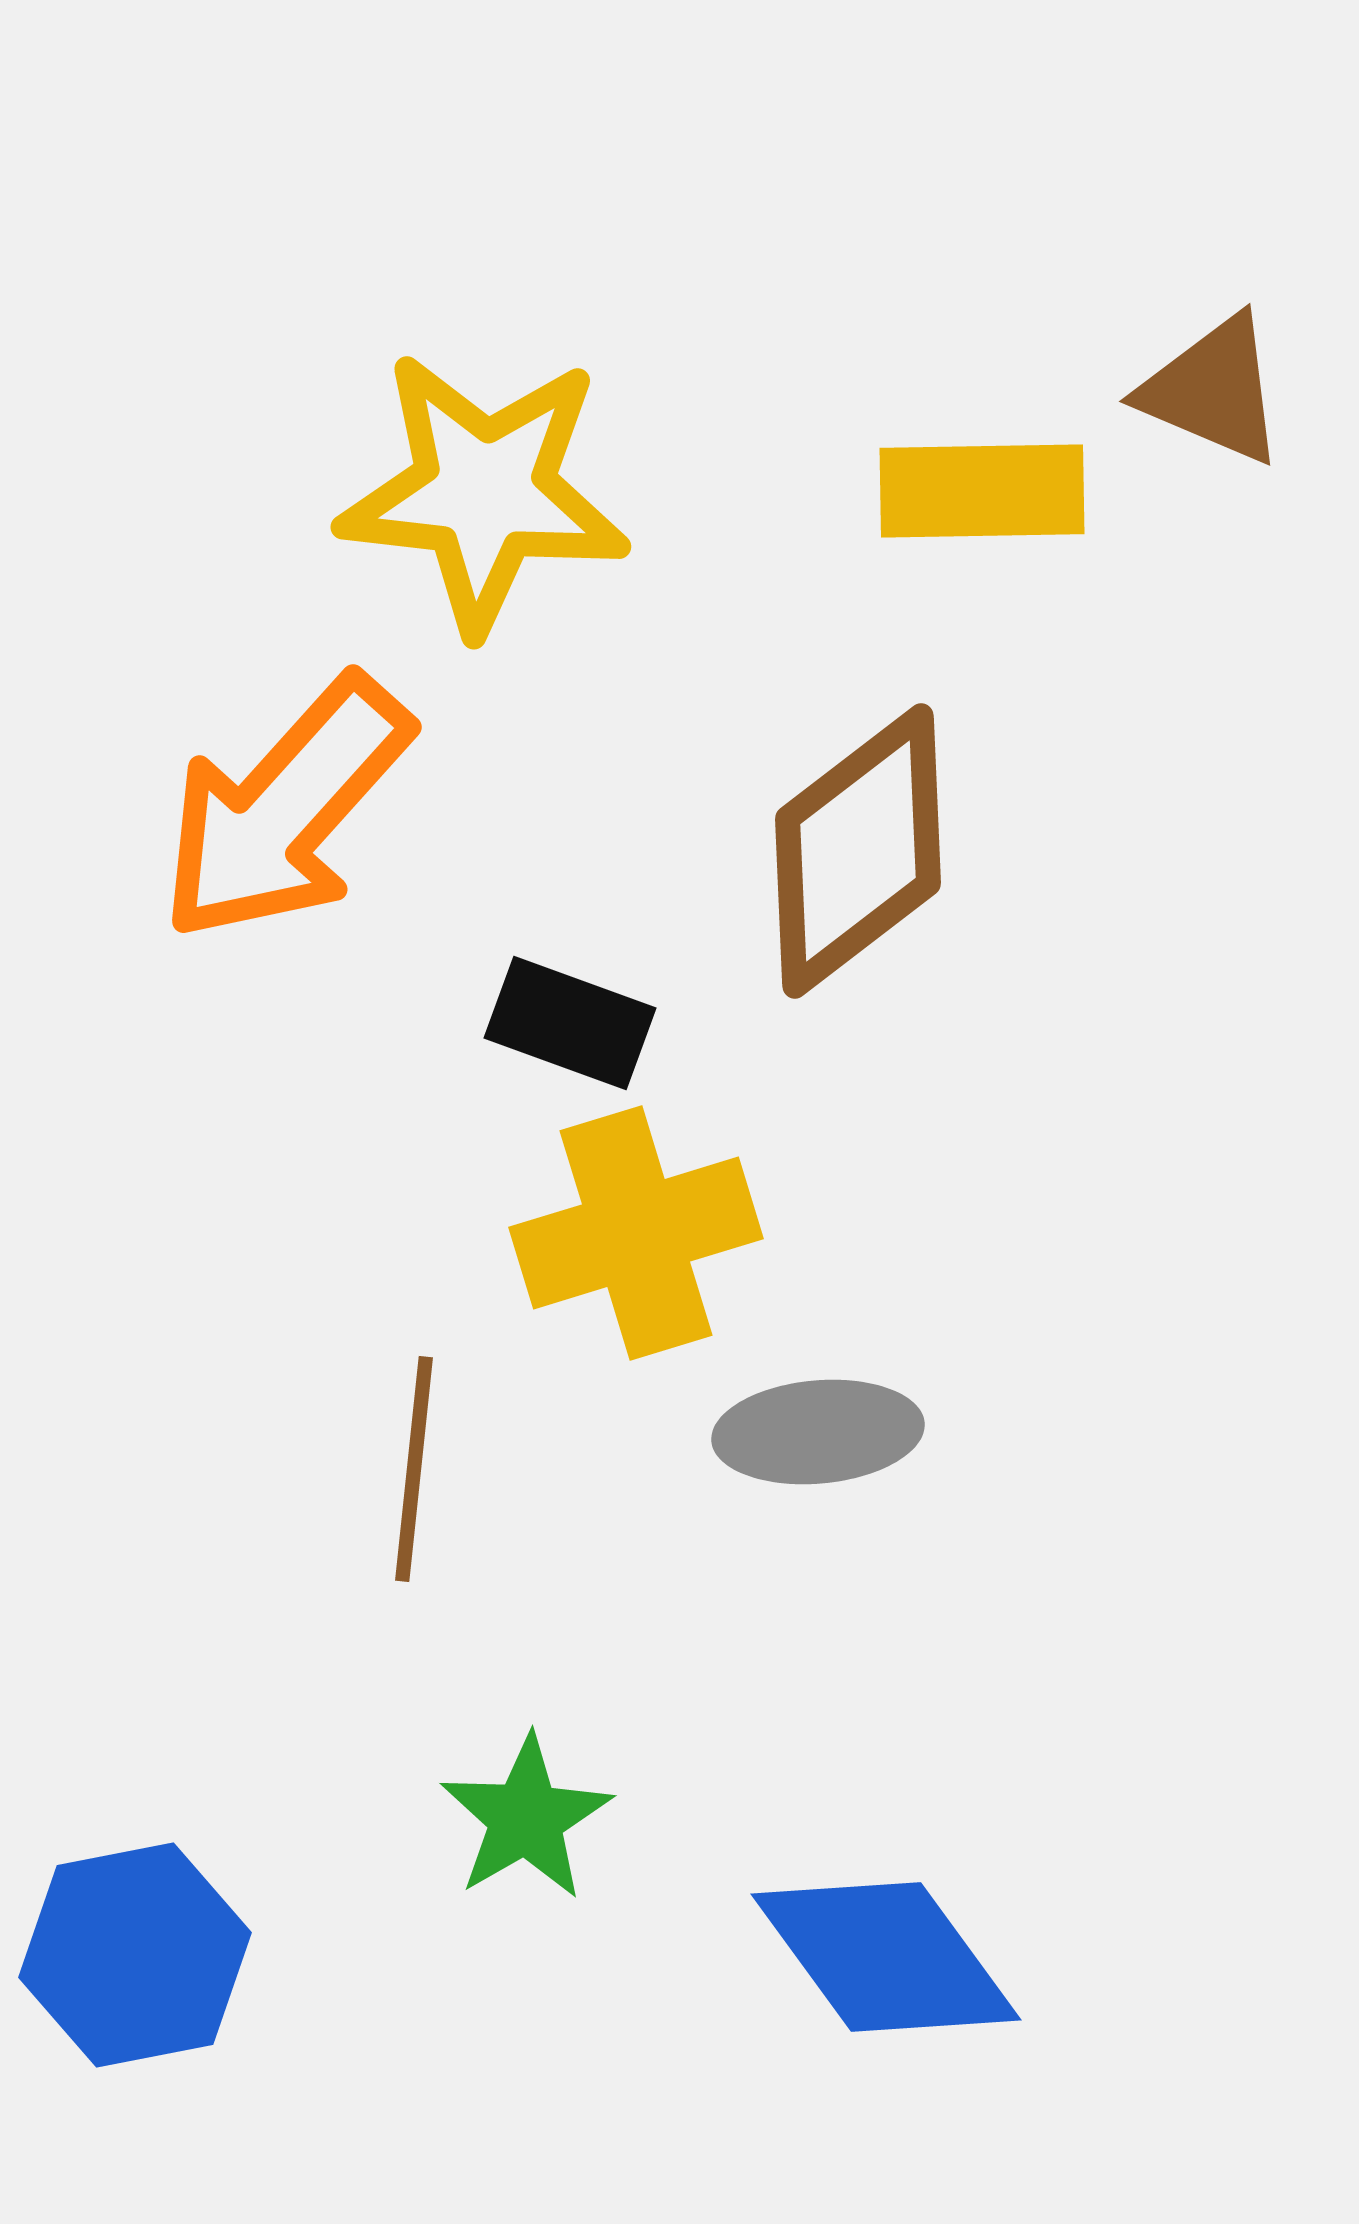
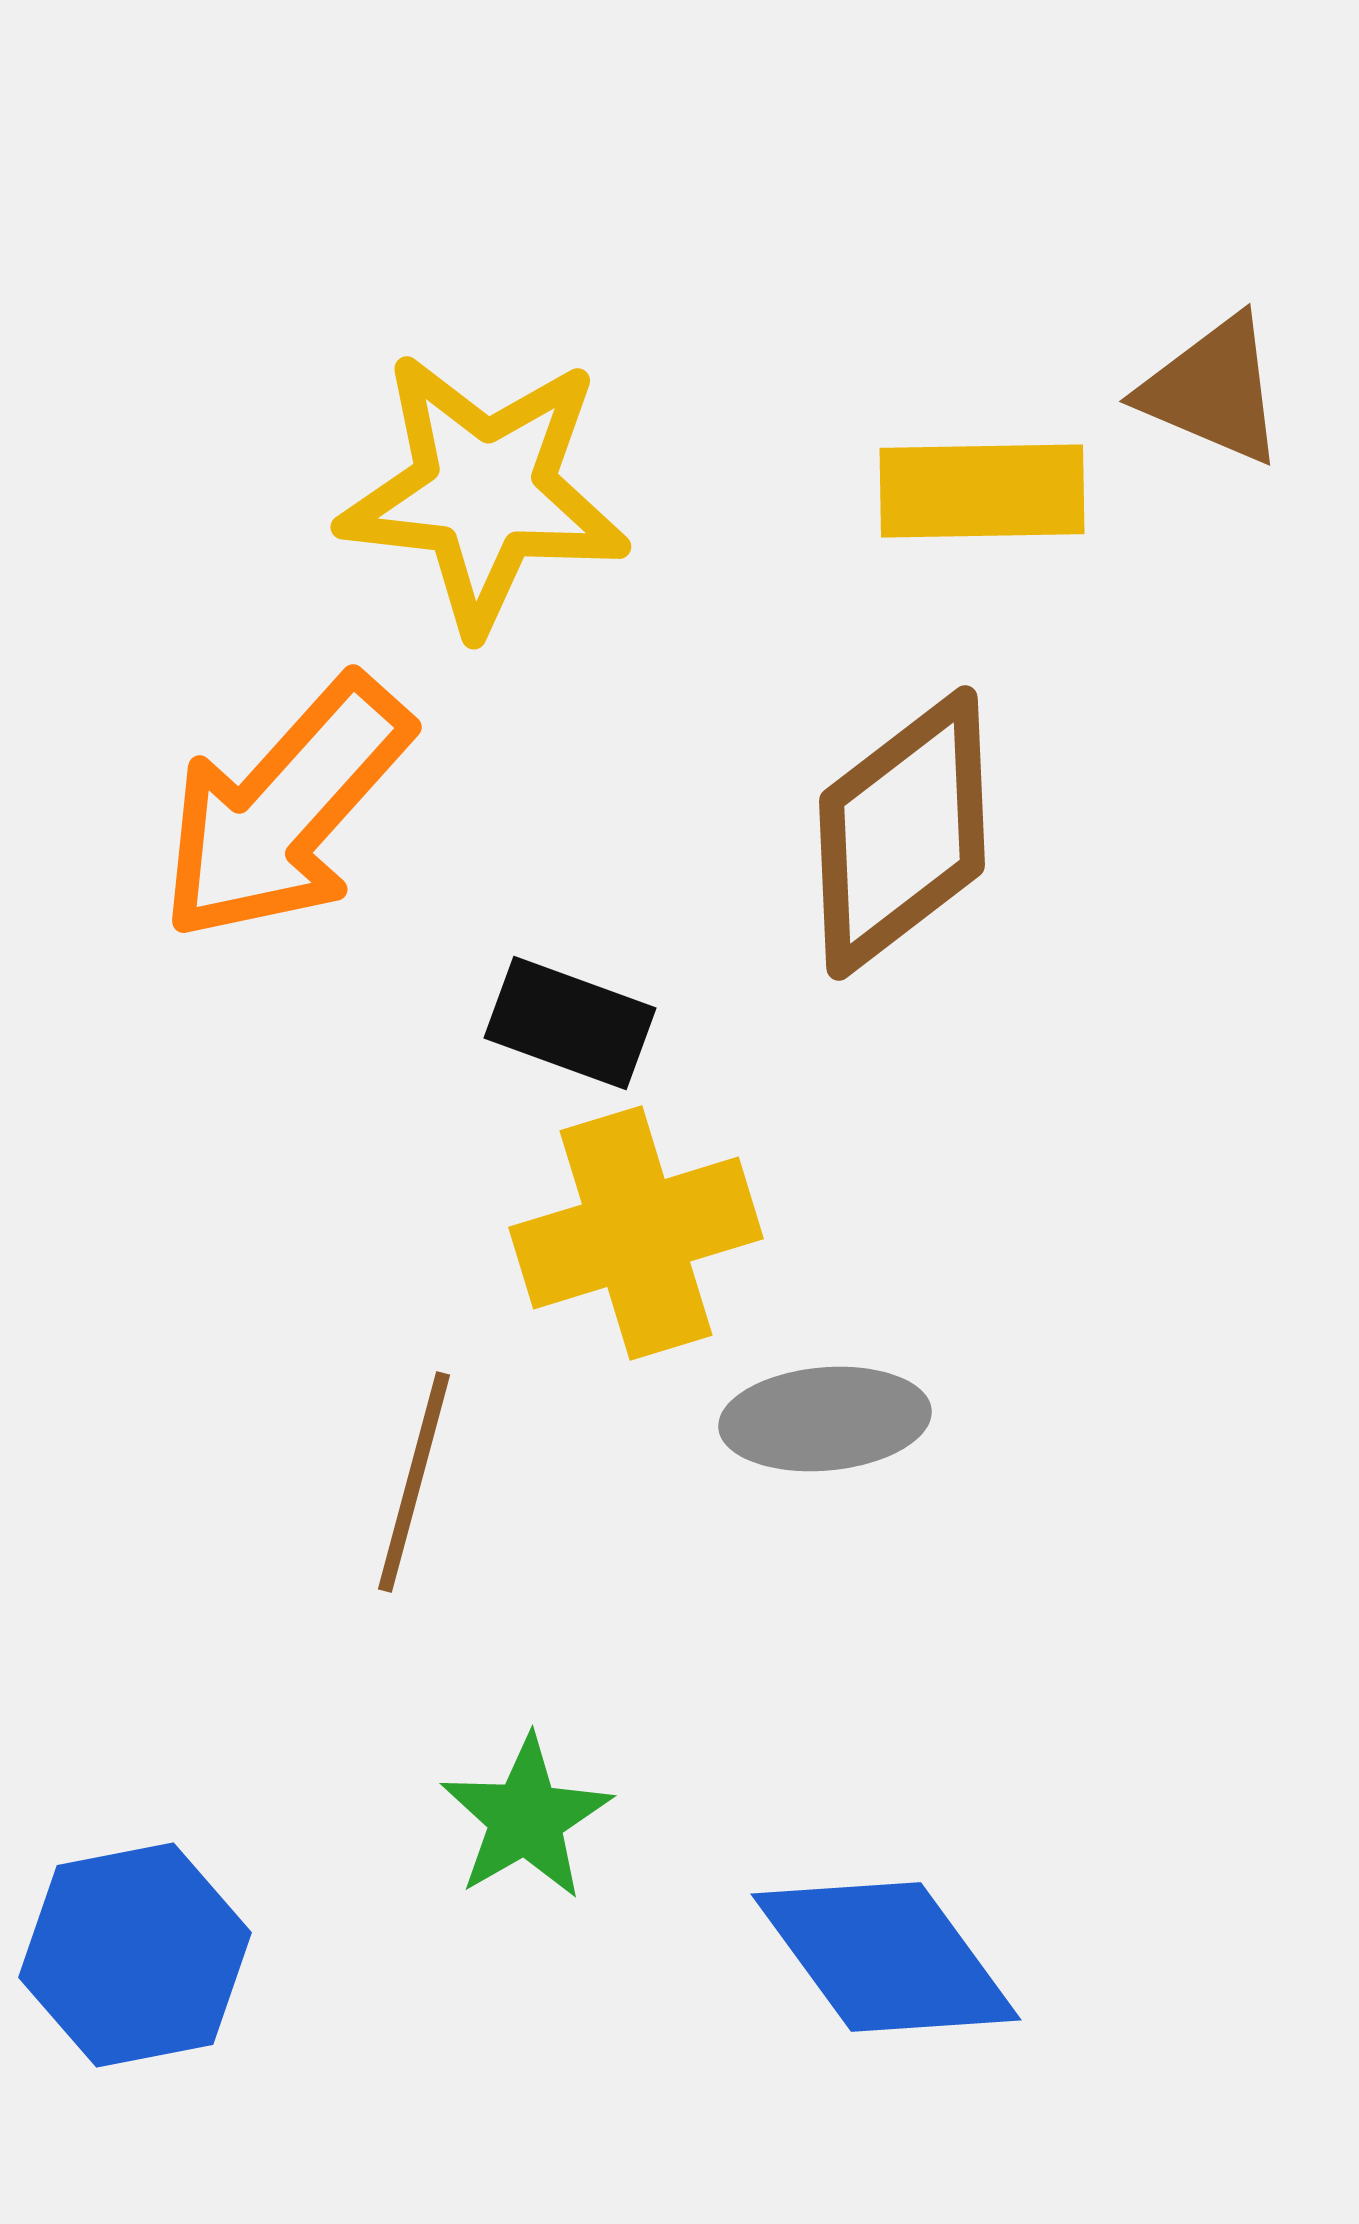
brown diamond: moved 44 px right, 18 px up
gray ellipse: moved 7 px right, 13 px up
brown line: moved 13 px down; rotated 9 degrees clockwise
